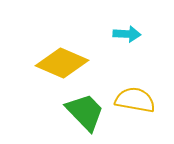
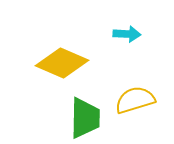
yellow semicircle: rotated 27 degrees counterclockwise
green trapezoid: moved 6 px down; rotated 45 degrees clockwise
